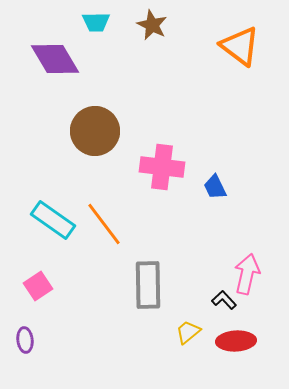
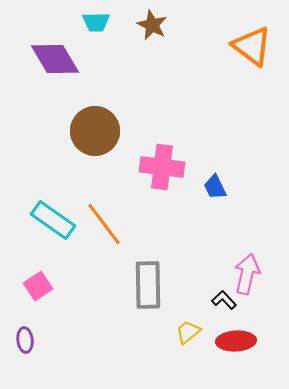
orange triangle: moved 12 px right
